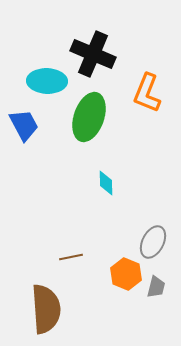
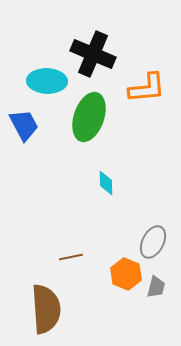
orange L-shape: moved 5 px up; rotated 117 degrees counterclockwise
